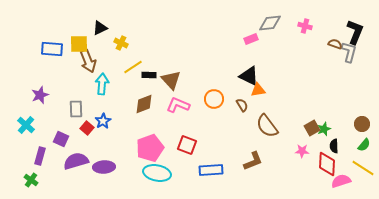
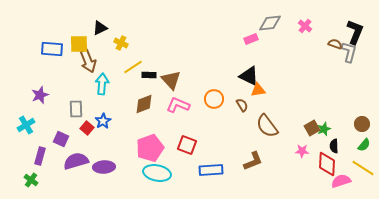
pink cross at (305, 26): rotated 24 degrees clockwise
cyan cross at (26, 125): rotated 18 degrees clockwise
